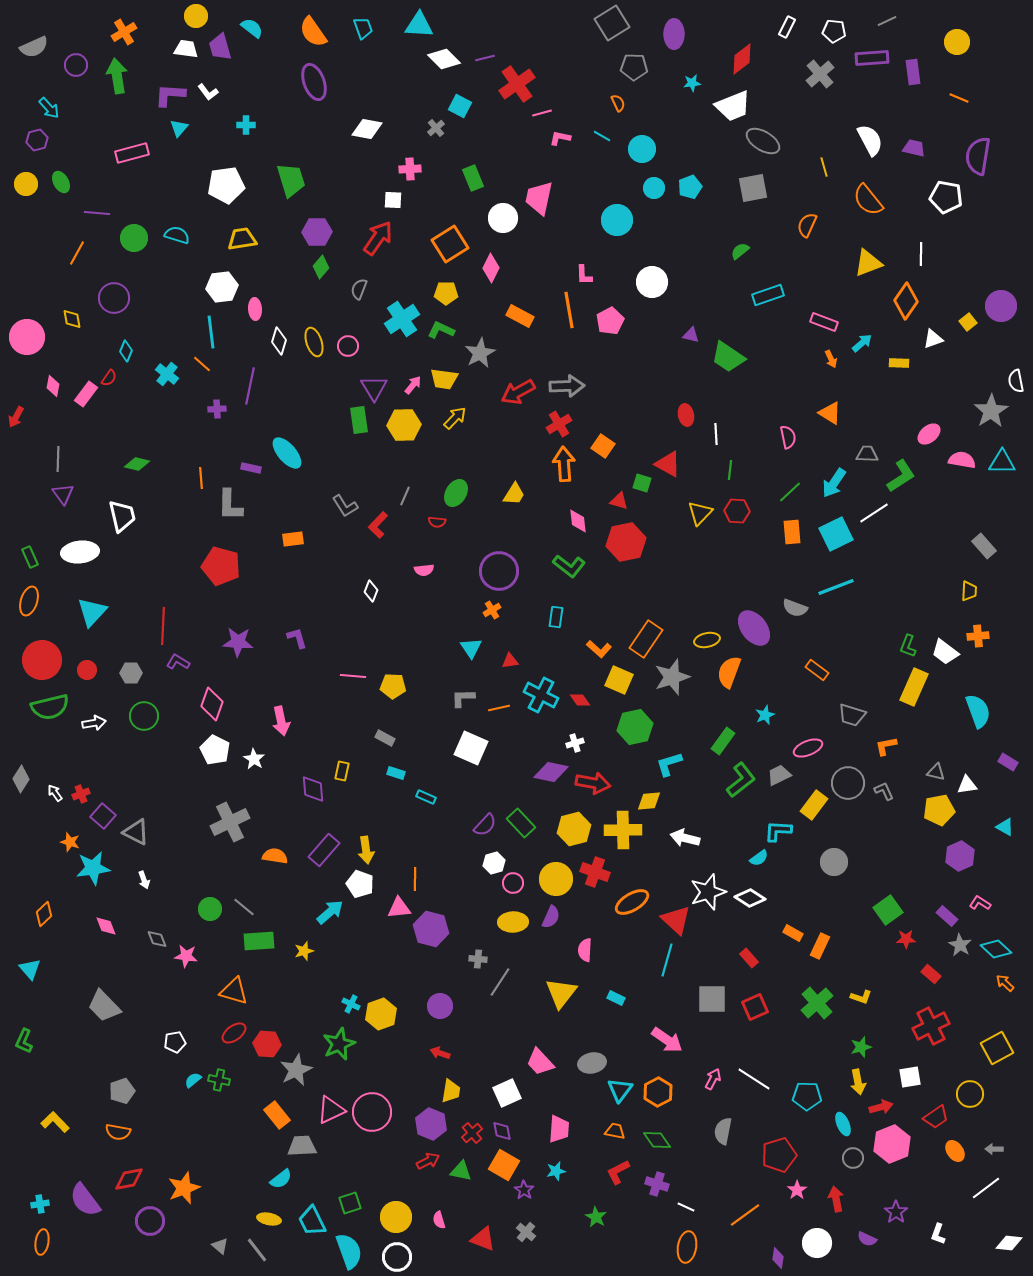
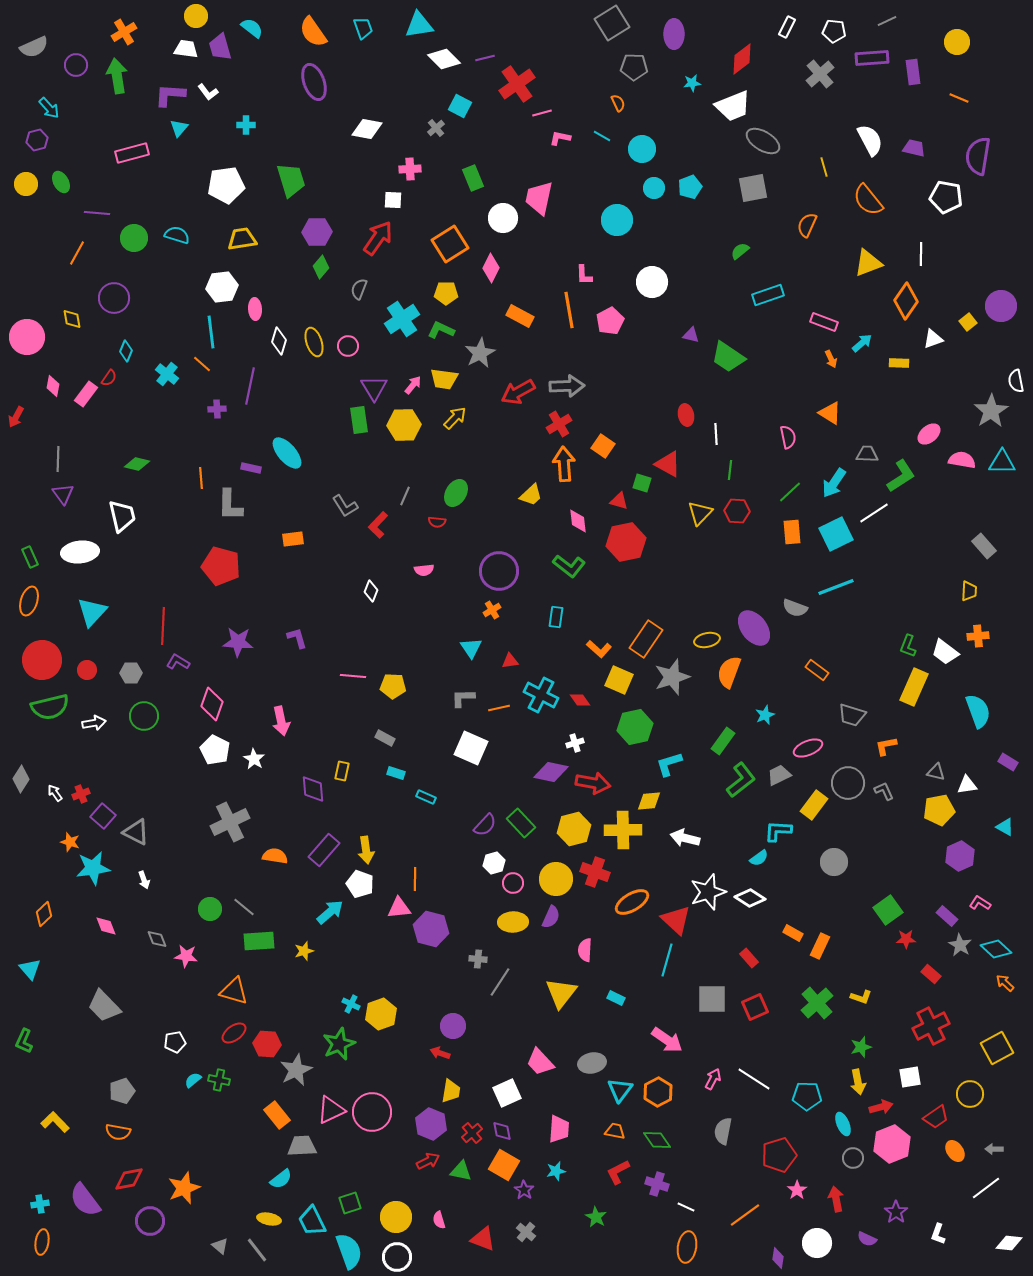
cyan triangle at (419, 25): rotated 12 degrees counterclockwise
yellow trapezoid at (514, 494): moved 17 px right, 1 px down; rotated 15 degrees clockwise
purple circle at (440, 1006): moved 13 px right, 20 px down
